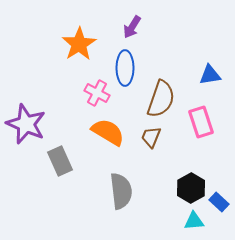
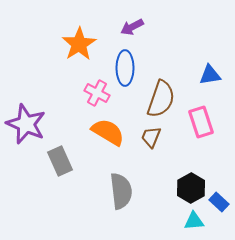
purple arrow: rotated 30 degrees clockwise
